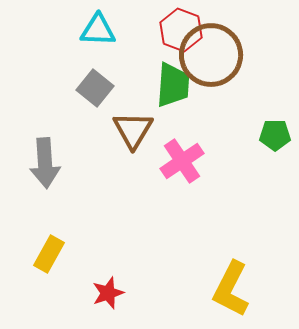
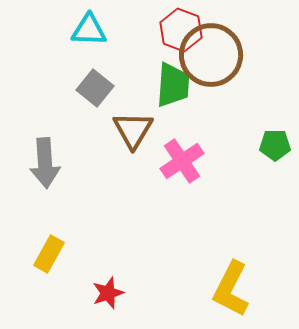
cyan triangle: moved 9 px left
green pentagon: moved 10 px down
